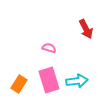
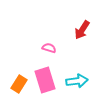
red arrow: moved 4 px left, 1 px down; rotated 60 degrees clockwise
pink rectangle: moved 4 px left
